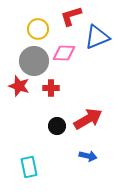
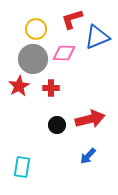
red L-shape: moved 1 px right, 3 px down
yellow circle: moved 2 px left
gray circle: moved 1 px left, 2 px up
red star: rotated 25 degrees clockwise
red arrow: moved 2 px right; rotated 16 degrees clockwise
black circle: moved 1 px up
blue arrow: rotated 120 degrees clockwise
cyan rectangle: moved 7 px left; rotated 20 degrees clockwise
